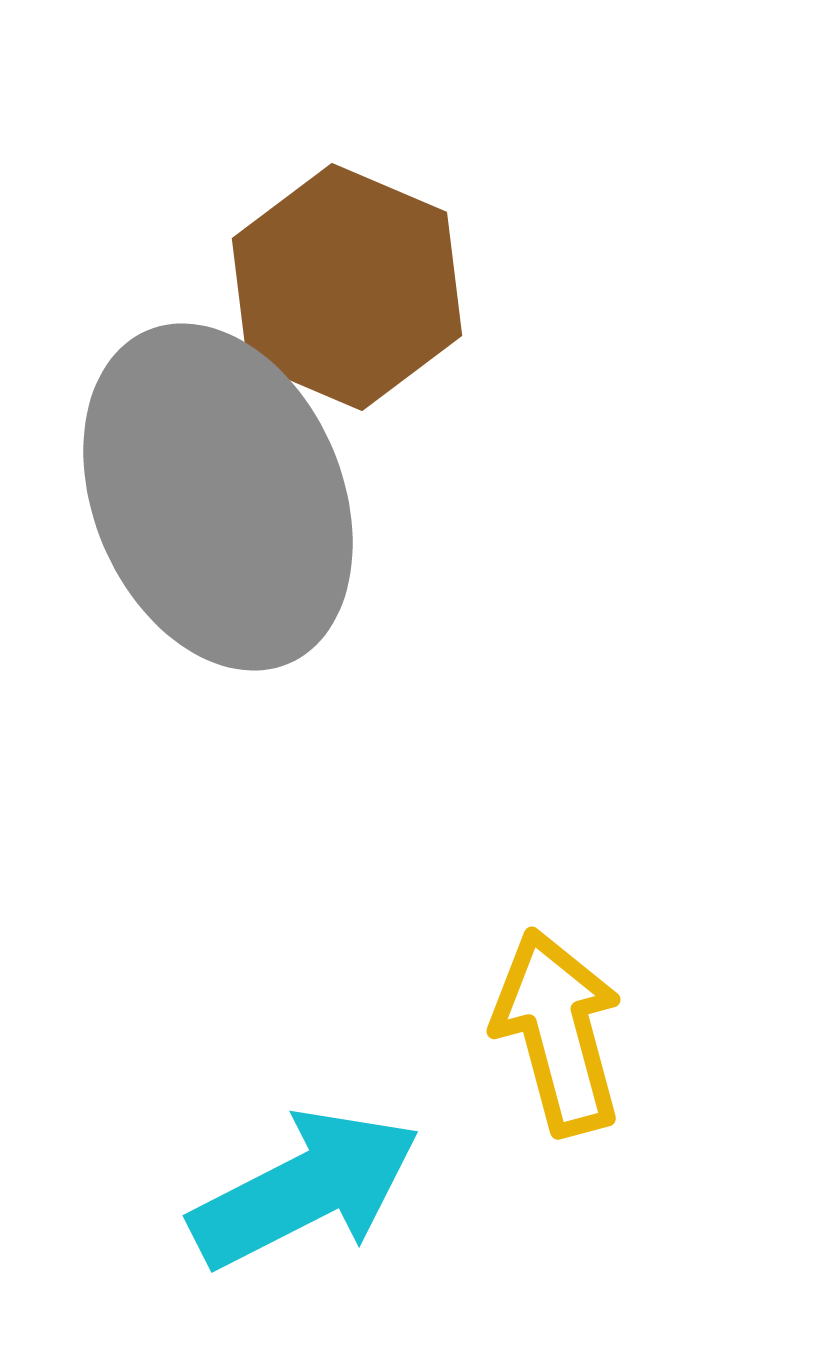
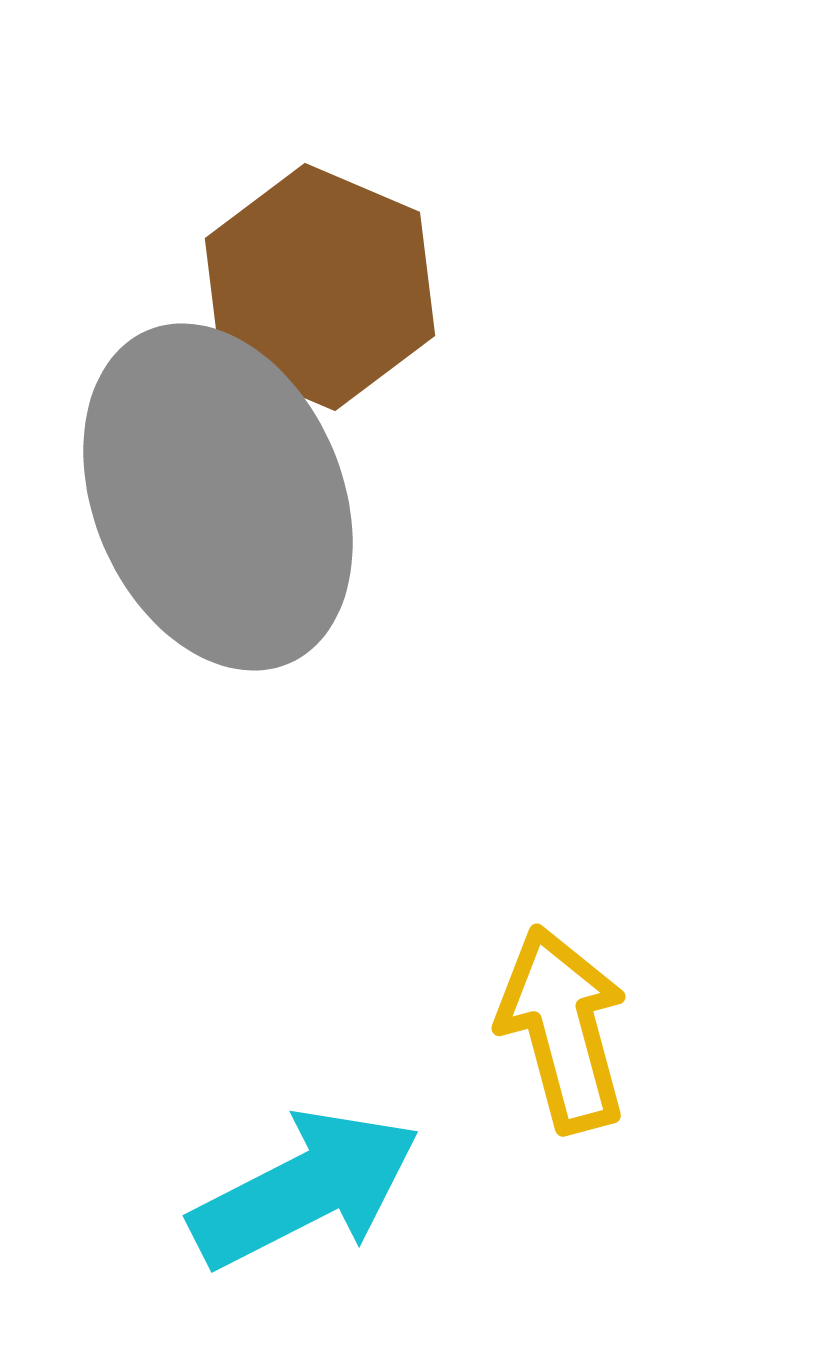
brown hexagon: moved 27 px left
yellow arrow: moved 5 px right, 3 px up
